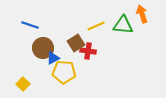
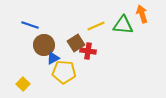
brown circle: moved 1 px right, 3 px up
